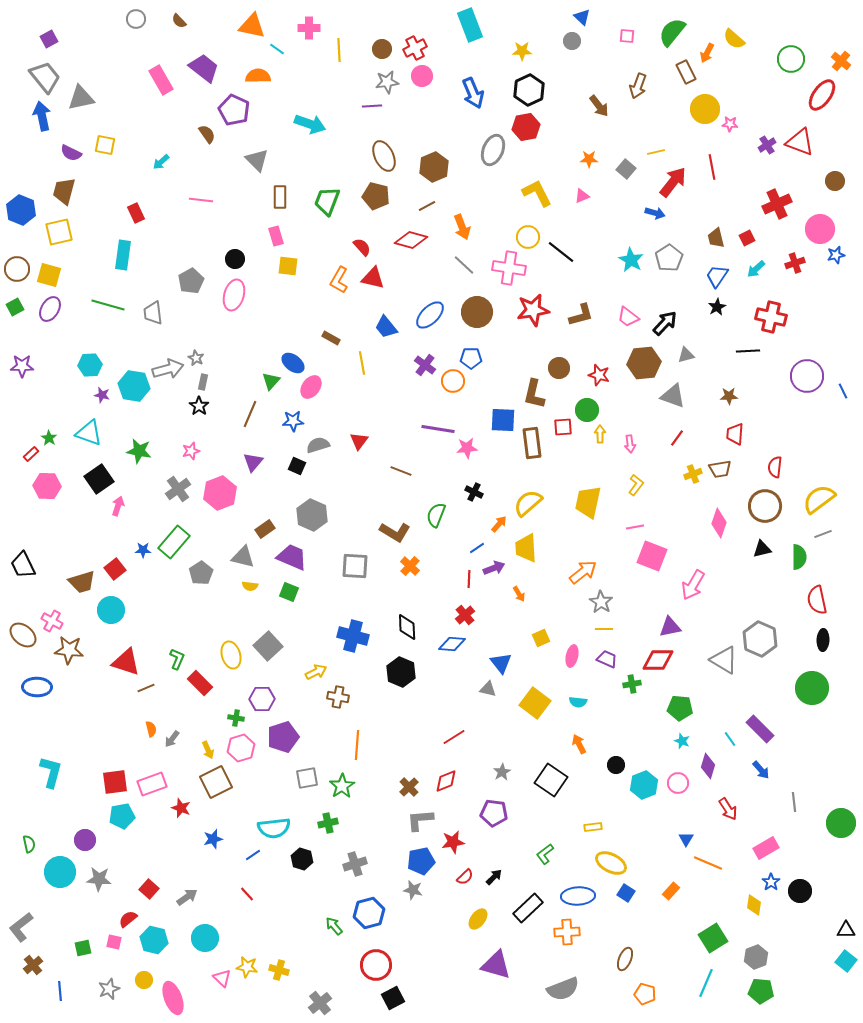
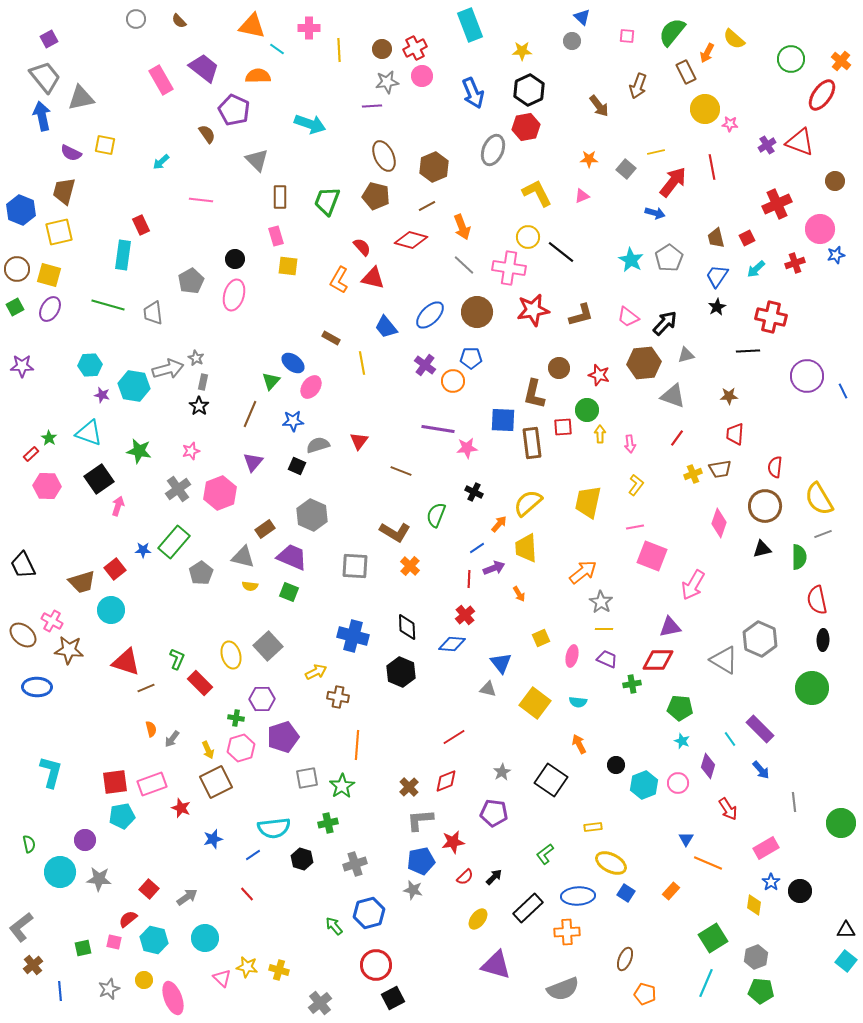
red rectangle at (136, 213): moved 5 px right, 12 px down
yellow semicircle at (819, 499): rotated 84 degrees counterclockwise
